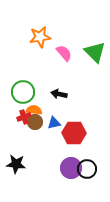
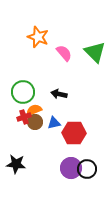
orange star: moved 2 px left; rotated 30 degrees clockwise
orange semicircle: rotated 28 degrees counterclockwise
